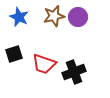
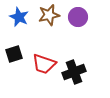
brown star: moved 5 px left, 1 px up
